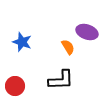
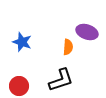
orange semicircle: rotated 35 degrees clockwise
black L-shape: rotated 16 degrees counterclockwise
red circle: moved 4 px right
